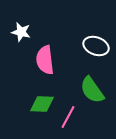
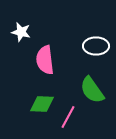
white ellipse: rotated 20 degrees counterclockwise
